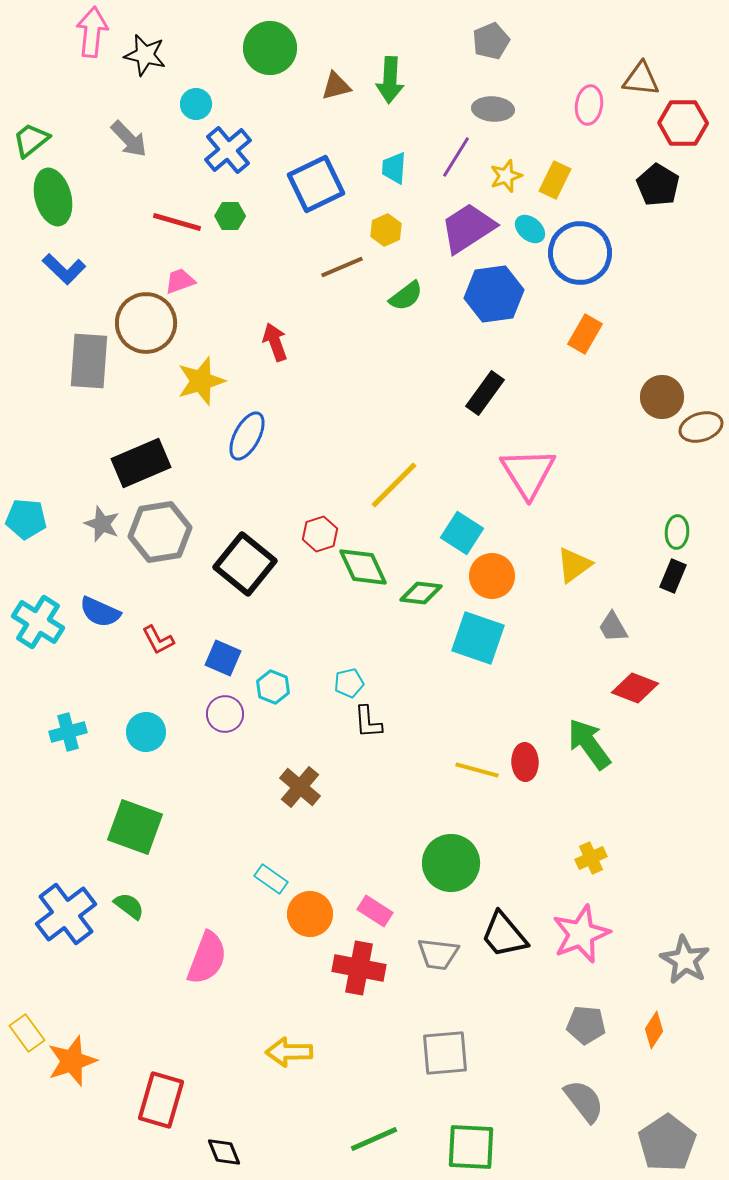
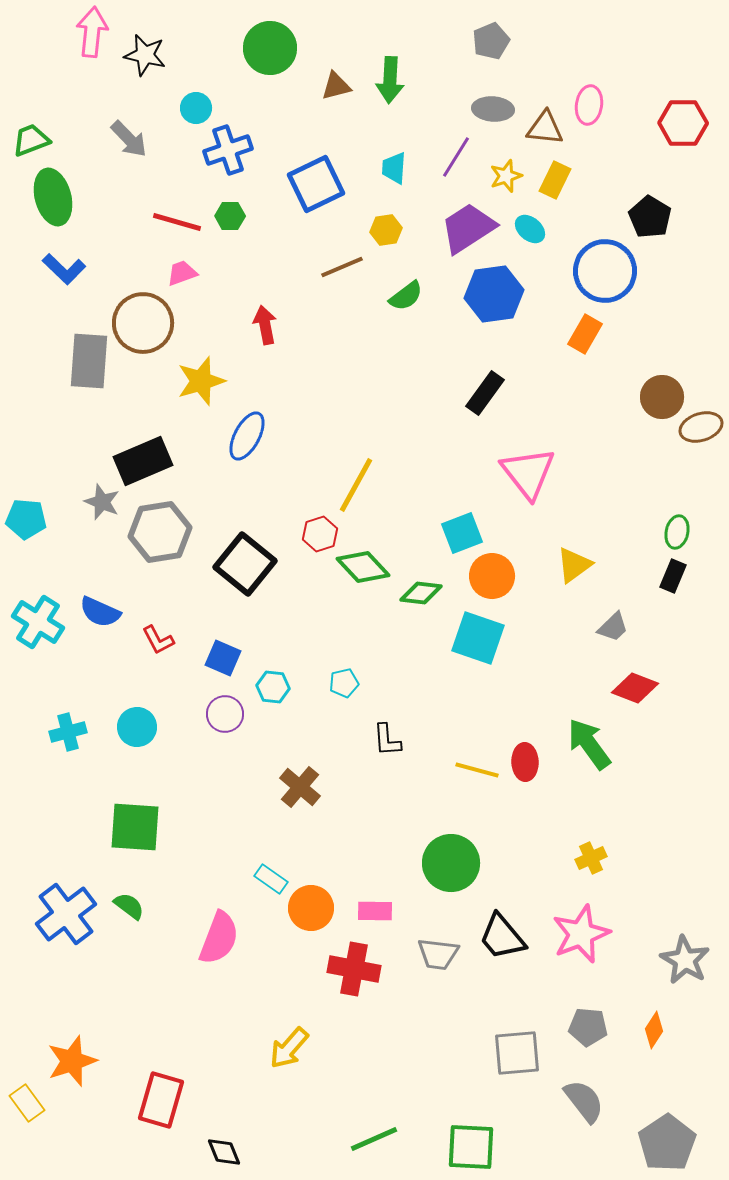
brown triangle at (641, 79): moved 96 px left, 49 px down
cyan circle at (196, 104): moved 4 px down
green trapezoid at (31, 140): rotated 18 degrees clockwise
blue cross at (228, 150): rotated 21 degrees clockwise
black pentagon at (658, 185): moved 8 px left, 32 px down
yellow hexagon at (386, 230): rotated 16 degrees clockwise
blue circle at (580, 253): moved 25 px right, 18 px down
pink trapezoid at (180, 281): moved 2 px right, 8 px up
brown circle at (146, 323): moved 3 px left
red arrow at (275, 342): moved 10 px left, 17 px up; rotated 9 degrees clockwise
black rectangle at (141, 463): moved 2 px right, 2 px up
pink triangle at (528, 473): rotated 6 degrees counterclockwise
yellow line at (394, 485): moved 38 px left; rotated 16 degrees counterclockwise
gray star at (102, 524): moved 22 px up
green ellipse at (677, 532): rotated 8 degrees clockwise
cyan square at (462, 533): rotated 36 degrees clockwise
green diamond at (363, 567): rotated 18 degrees counterclockwise
gray trapezoid at (613, 627): rotated 104 degrees counterclockwise
cyan pentagon at (349, 683): moved 5 px left
cyan hexagon at (273, 687): rotated 16 degrees counterclockwise
black L-shape at (368, 722): moved 19 px right, 18 px down
cyan circle at (146, 732): moved 9 px left, 5 px up
green square at (135, 827): rotated 16 degrees counterclockwise
pink rectangle at (375, 911): rotated 32 degrees counterclockwise
orange circle at (310, 914): moved 1 px right, 6 px up
black trapezoid at (504, 935): moved 2 px left, 2 px down
pink semicircle at (207, 958): moved 12 px right, 20 px up
red cross at (359, 968): moved 5 px left, 1 px down
gray pentagon at (586, 1025): moved 2 px right, 2 px down
yellow rectangle at (27, 1033): moved 70 px down
yellow arrow at (289, 1052): moved 4 px up; rotated 48 degrees counterclockwise
gray square at (445, 1053): moved 72 px right
